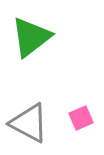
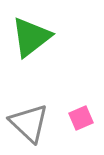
gray triangle: rotated 15 degrees clockwise
